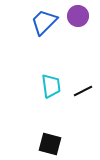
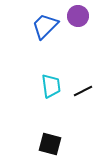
blue trapezoid: moved 1 px right, 4 px down
